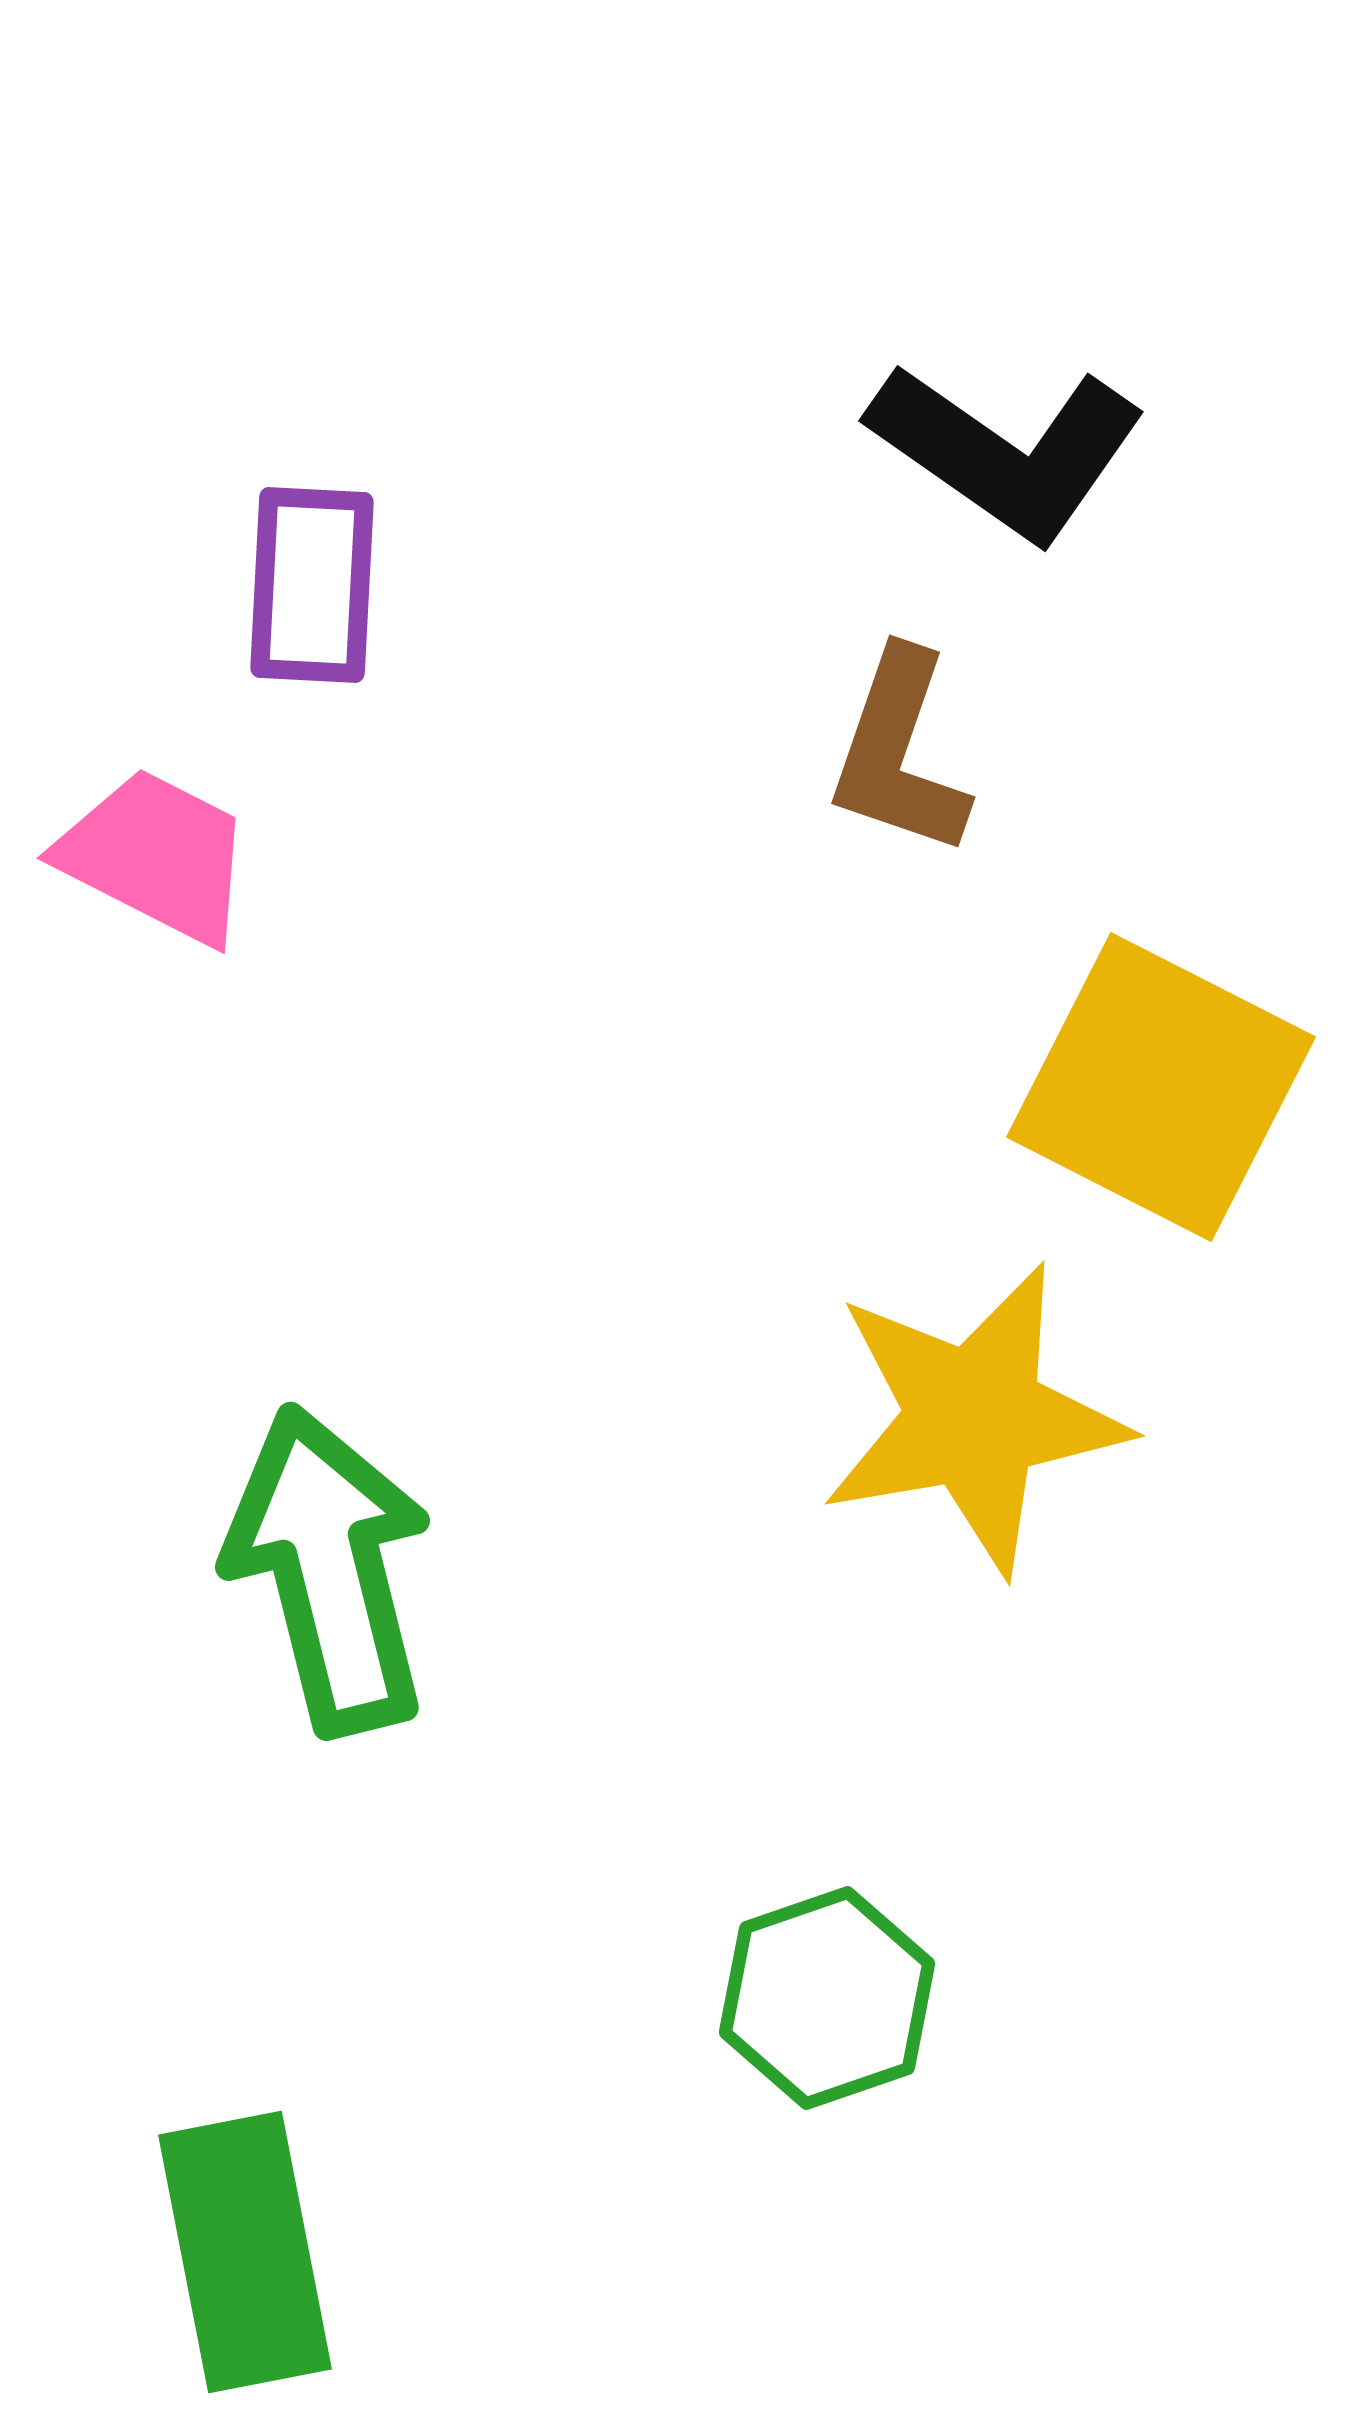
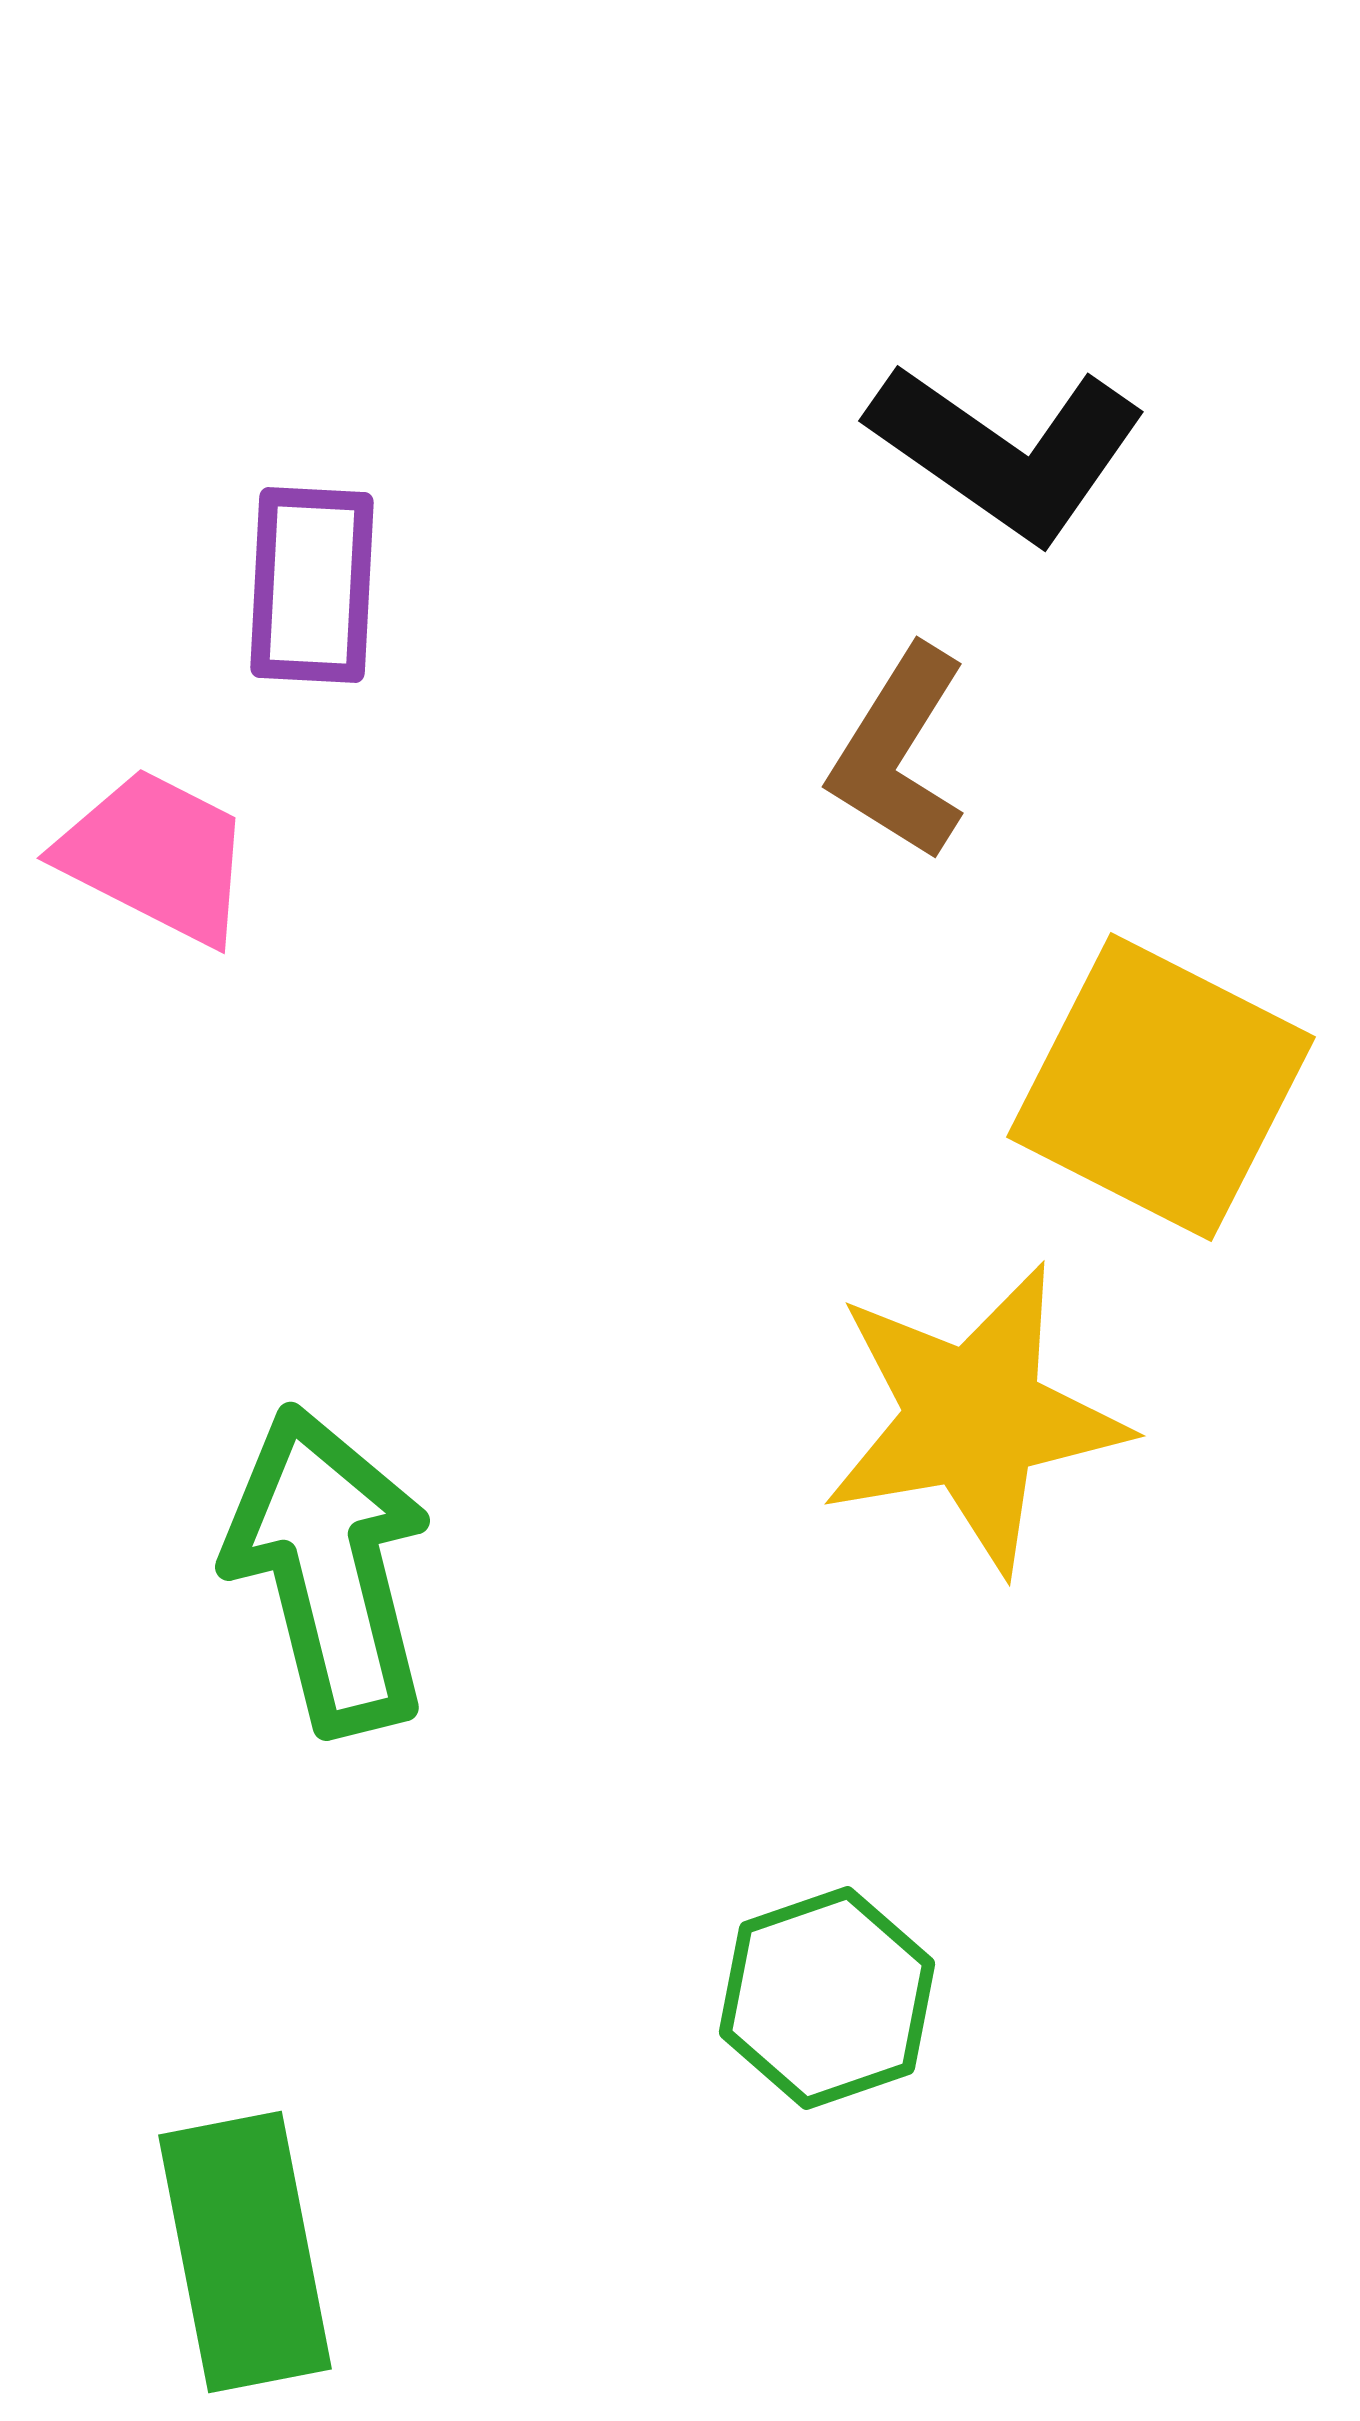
brown L-shape: rotated 13 degrees clockwise
